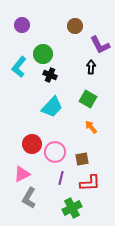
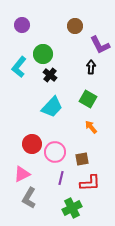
black cross: rotated 16 degrees clockwise
